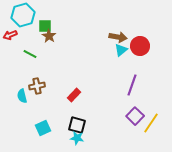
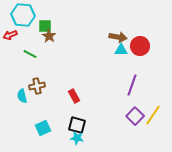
cyan hexagon: rotated 20 degrees clockwise
cyan triangle: rotated 40 degrees clockwise
red rectangle: moved 1 px down; rotated 72 degrees counterclockwise
yellow line: moved 2 px right, 8 px up
